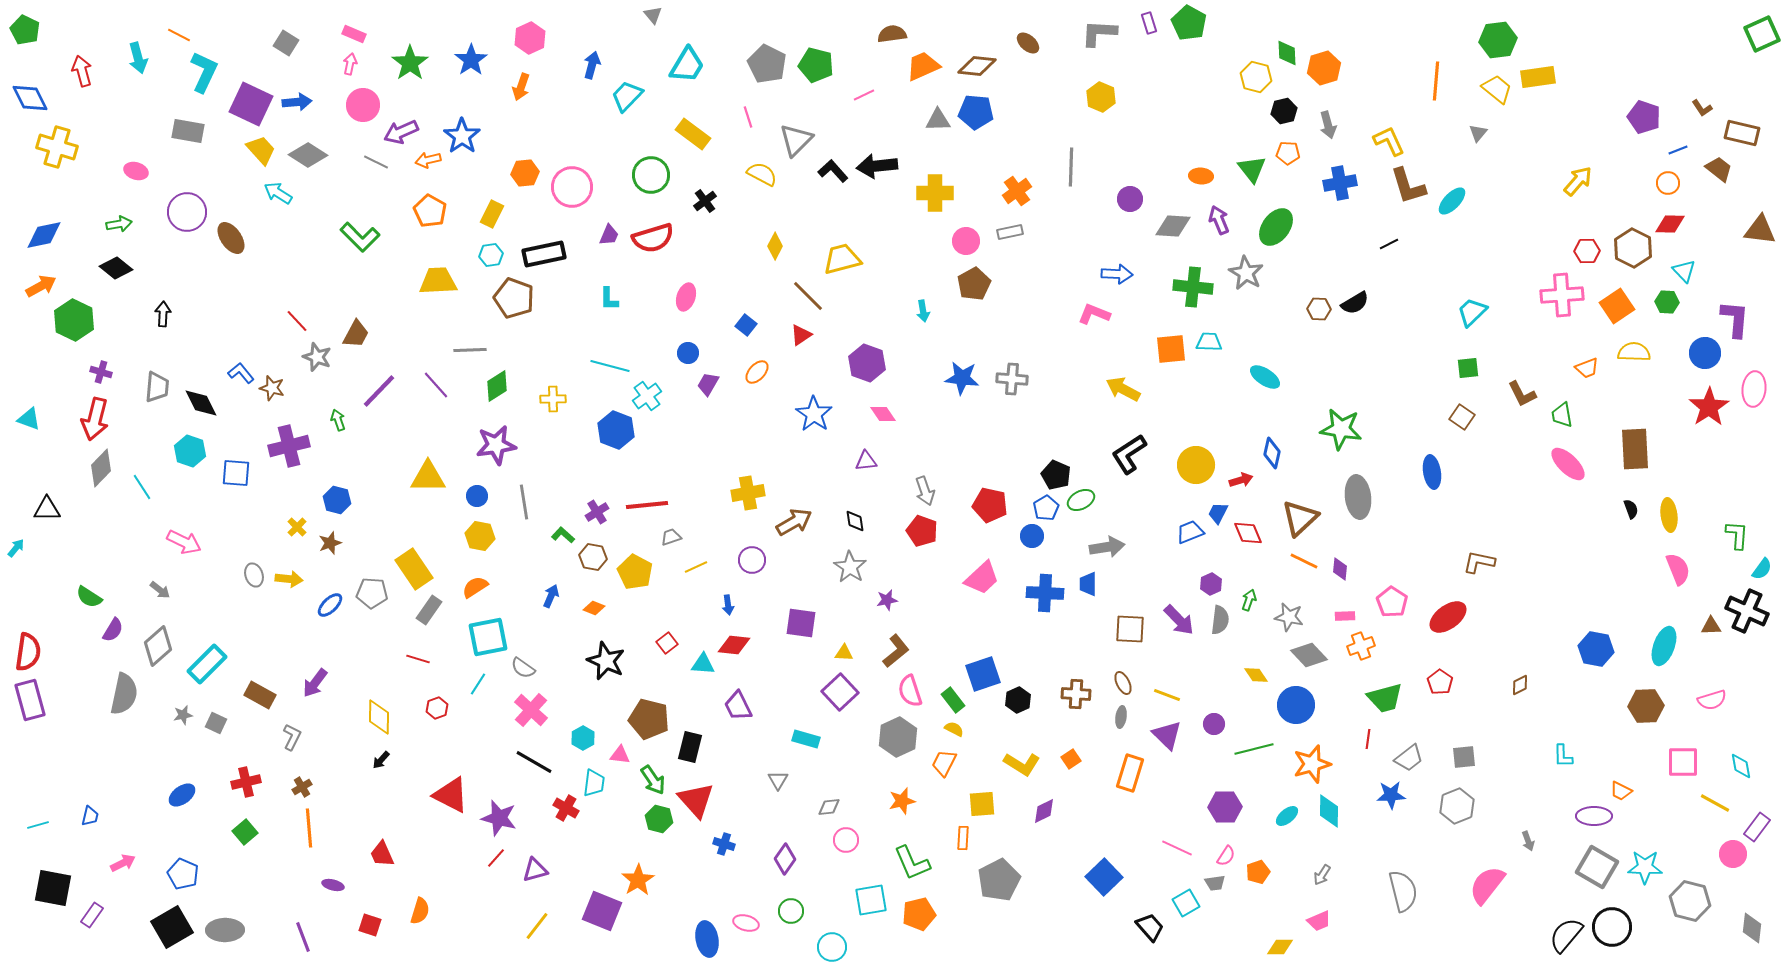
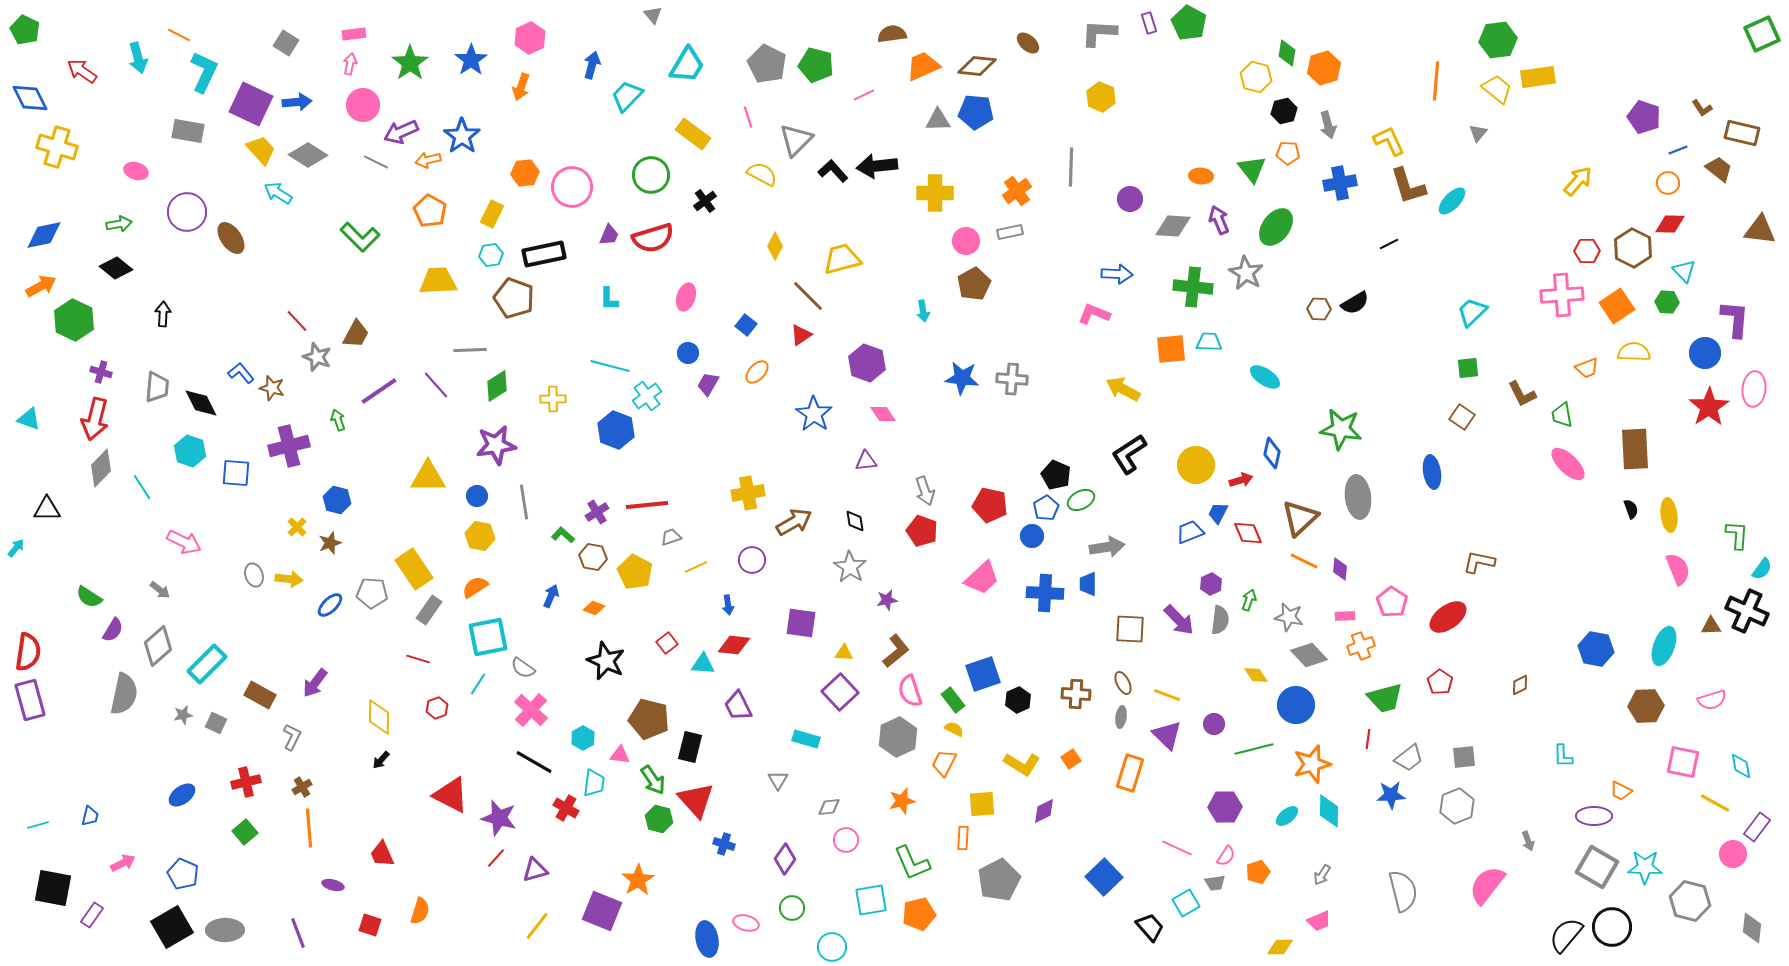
pink rectangle at (354, 34): rotated 30 degrees counterclockwise
green diamond at (1287, 53): rotated 12 degrees clockwise
red arrow at (82, 71): rotated 40 degrees counterclockwise
purple line at (379, 391): rotated 12 degrees clockwise
pink square at (1683, 762): rotated 12 degrees clockwise
green circle at (791, 911): moved 1 px right, 3 px up
purple line at (303, 937): moved 5 px left, 4 px up
